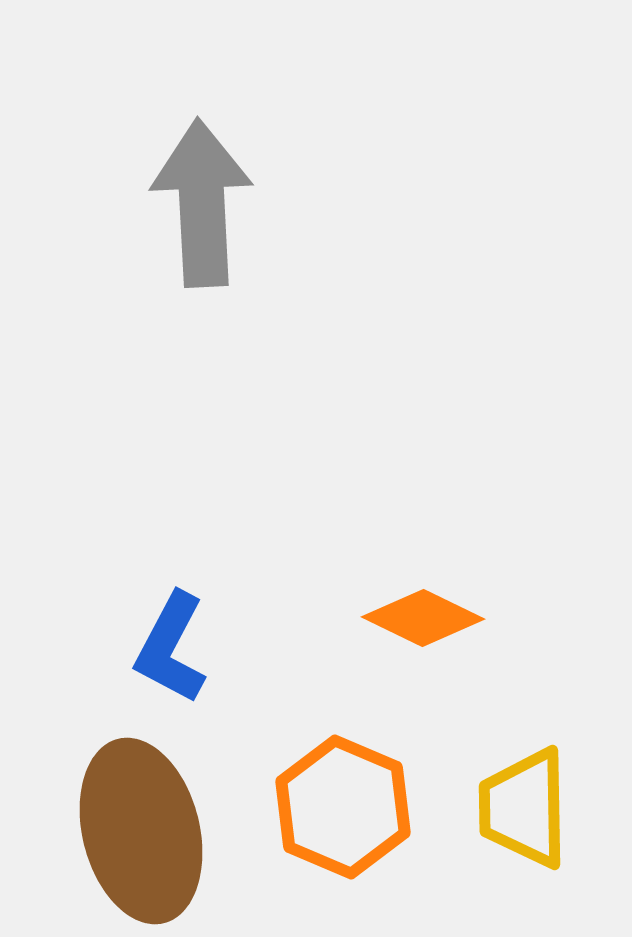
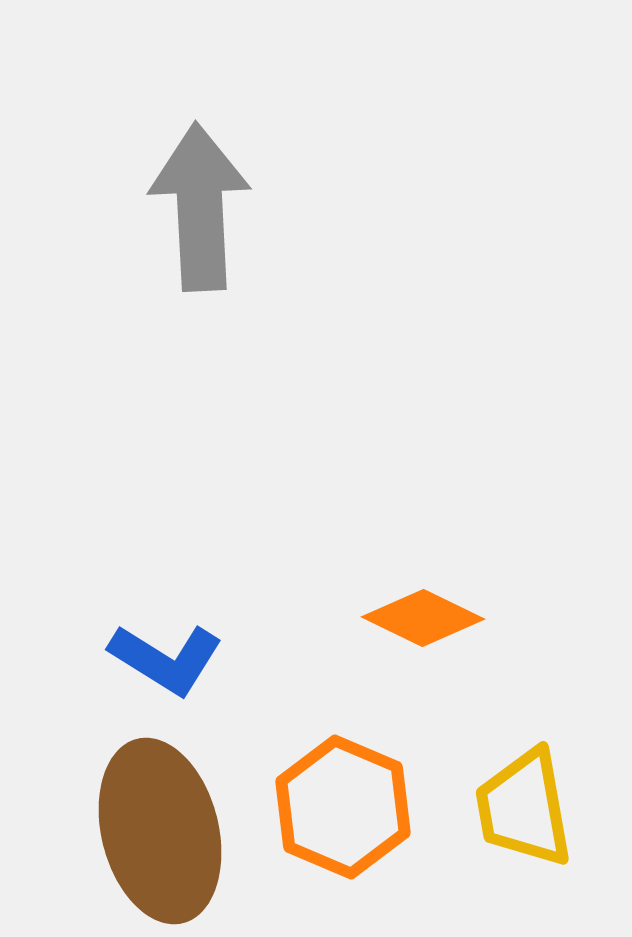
gray arrow: moved 2 px left, 4 px down
blue L-shape: moved 5 px left, 11 px down; rotated 86 degrees counterclockwise
yellow trapezoid: rotated 9 degrees counterclockwise
brown ellipse: moved 19 px right
